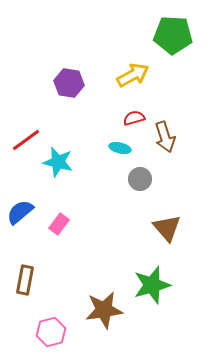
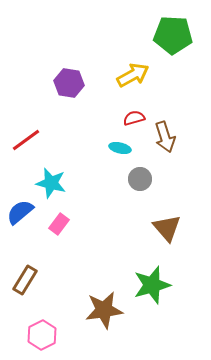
cyan star: moved 7 px left, 21 px down
brown rectangle: rotated 20 degrees clockwise
pink hexagon: moved 9 px left, 3 px down; rotated 12 degrees counterclockwise
